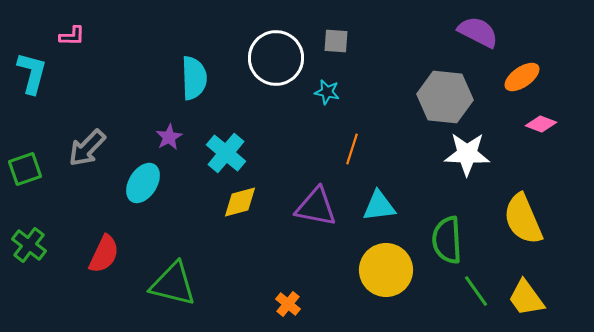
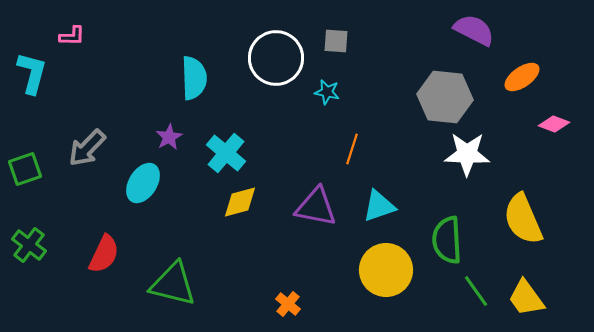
purple semicircle: moved 4 px left, 2 px up
pink diamond: moved 13 px right
cyan triangle: rotated 12 degrees counterclockwise
